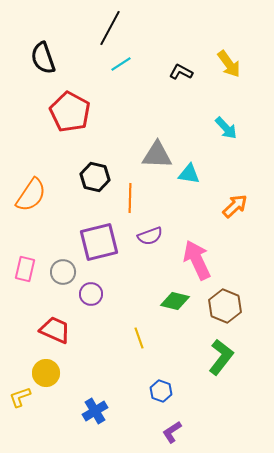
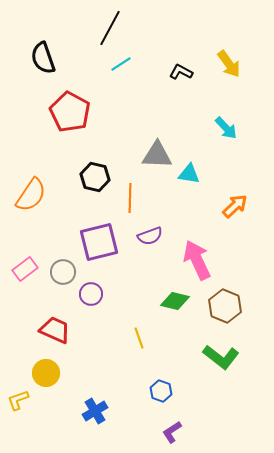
pink rectangle: rotated 40 degrees clockwise
green L-shape: rotated 90 degrees clockwise
yellow L-shape: moved 2 px left, 3 px down
